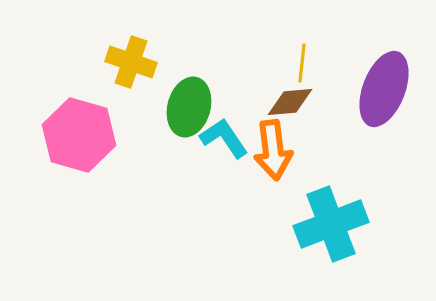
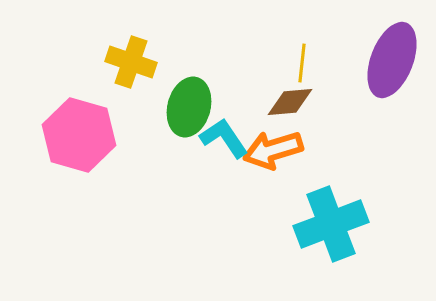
purple ellipse: moved 8 px right, 29 px up
orange arrow: rotated 80 degrees clockwise
